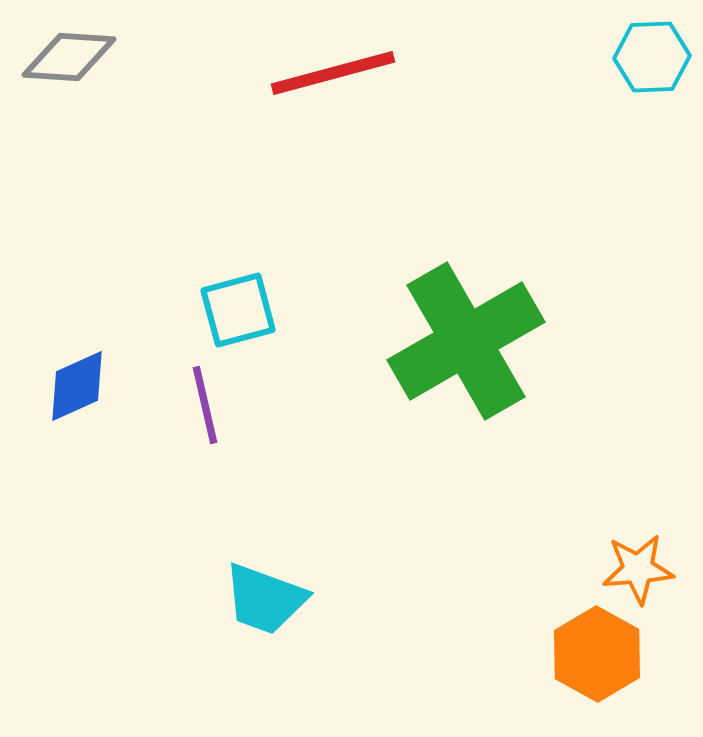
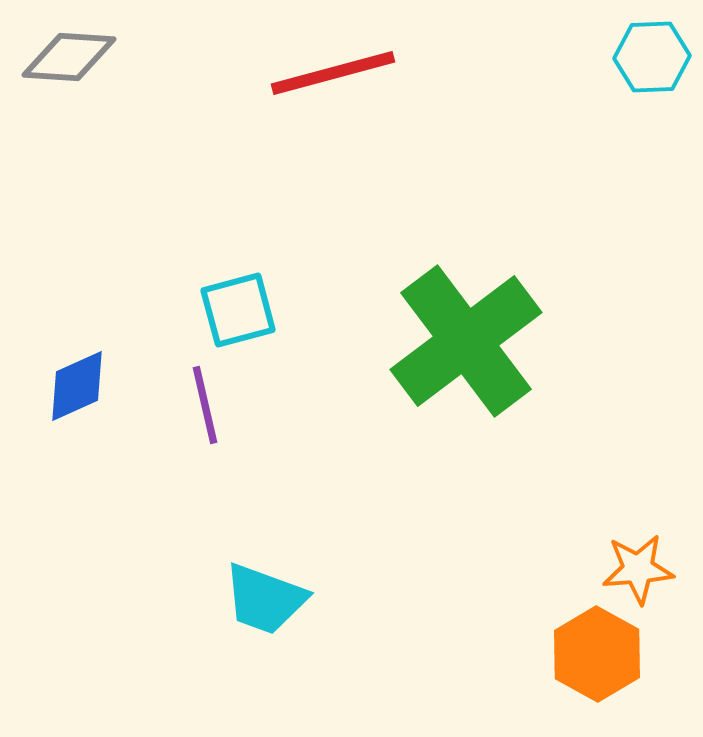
green cross: rotated 7 degrees counterclockwise
